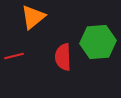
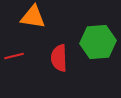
orange triangle: rotated 48 degrees clockwise
red semicircle: moved 4 px left, 1 px down
